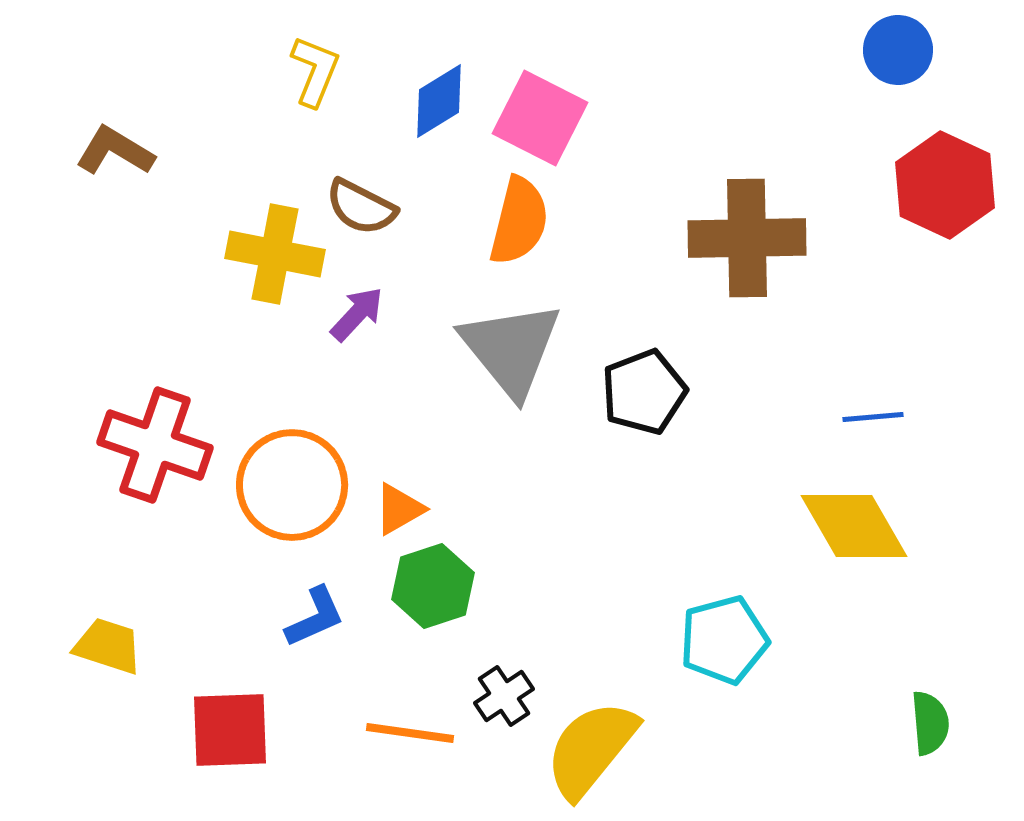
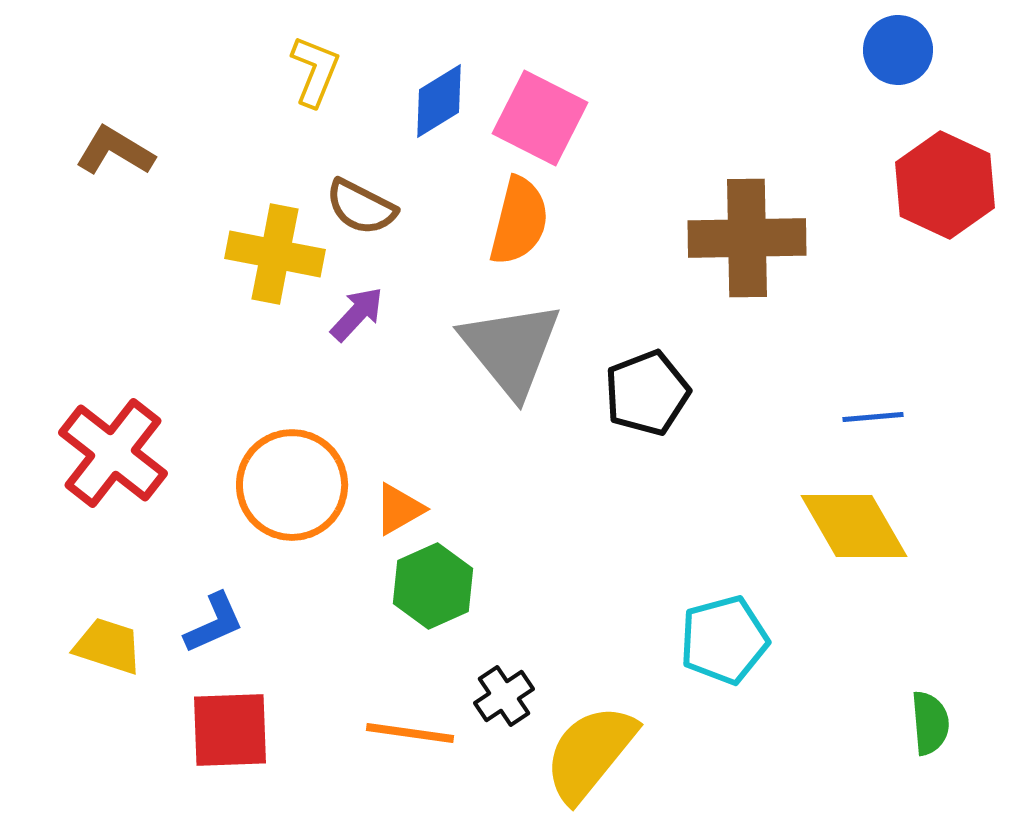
black pentagon: moved 3 px right, 1 px down
red cross: moved 42 px left, 8 px down; rotated 19 degrees clockwise
green hexagon: rotated 6 degrees counterclockwise
blue L-shape: moved 101 px left, 6 px down
yellow semicircle: moved 1 px left, 4 px down
